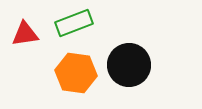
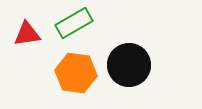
green rectangle: rotated 9 degrees counterclockwise
red triangle: moved 2 px right
